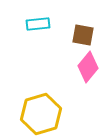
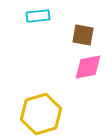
cyan rectangle: moved 8 px up
pink diamond: rotated 40 degrees clockwise
